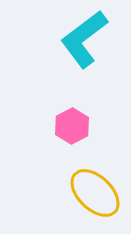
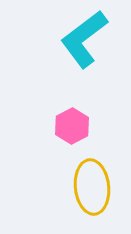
yellow ellipse: moved 3 px left, 6 px up; rotated 40 degrees clockwise
